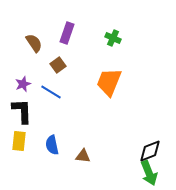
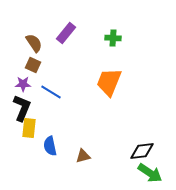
purple rectangle: moved 1 px left; rotated 20 degrees clockwise
green cross: rotated 21 degrees counterclockwise
brown square: moved 25 px left; rotated 28 degrees counterclockwise
purple star: rotated 21 degrees clockwise
black L-shape: moved 3 px up; rotated 24 degrees clockwise
yellow rectangle: moved 10 px right, 13 px up
blue semicircle: moved 2 px left, 1 px down
black diamond: moved 8 px left; rotated 15 degrees clockwise
brown triangle: rotated 21 degrees counterclockwise
green arrow: moved 1 px right; rotated 35 degrees counterclockwise
